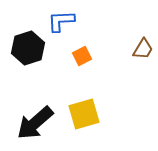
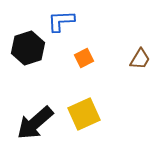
brown trapezoid: moved 3 px left, 10 px down
orange square: moved 2 px right, 2 px down
yellow square: rotated 8 degrees counterclockwise
